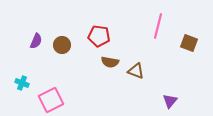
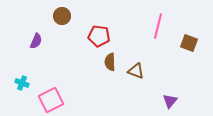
brown circle: moved 29 px up
brown semicircle: rotated 78 degrees clockwise
